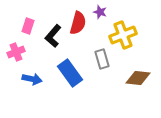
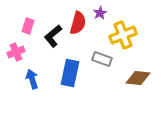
purple star: moved 1 px down; rotated 24 degrees clockwise
black L-shape: rotated 10 degrees clockwise
gray rectangle: rotated 54 degrees counterclockwise
blue rectangle: rotated 48 degrees clockwise
blue arrow: rotated 120 degrees counterclockwise
